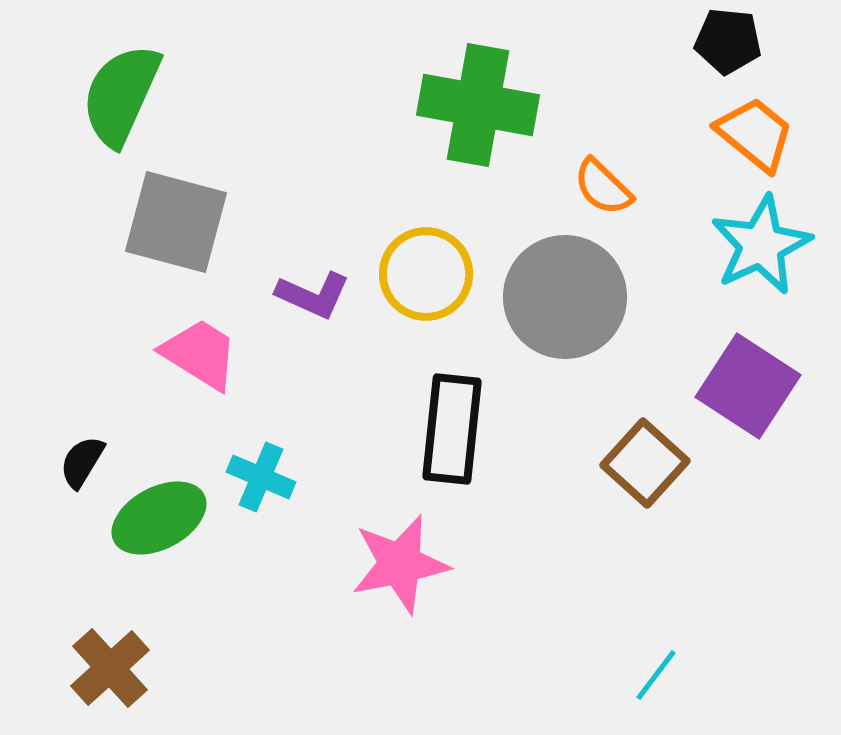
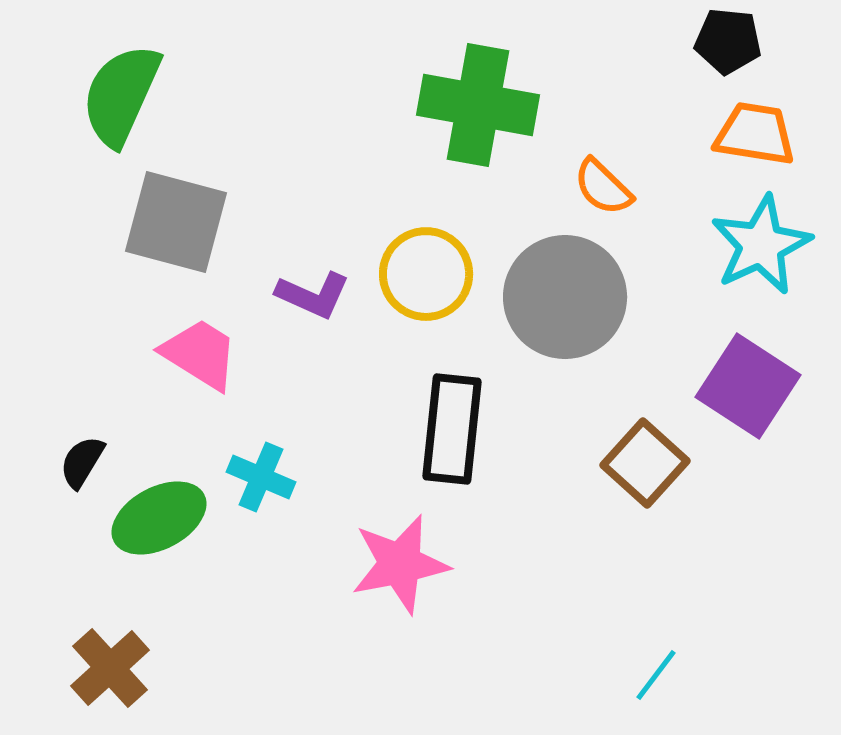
orange trapezoid: rotated 30 degrees counterclockwise
